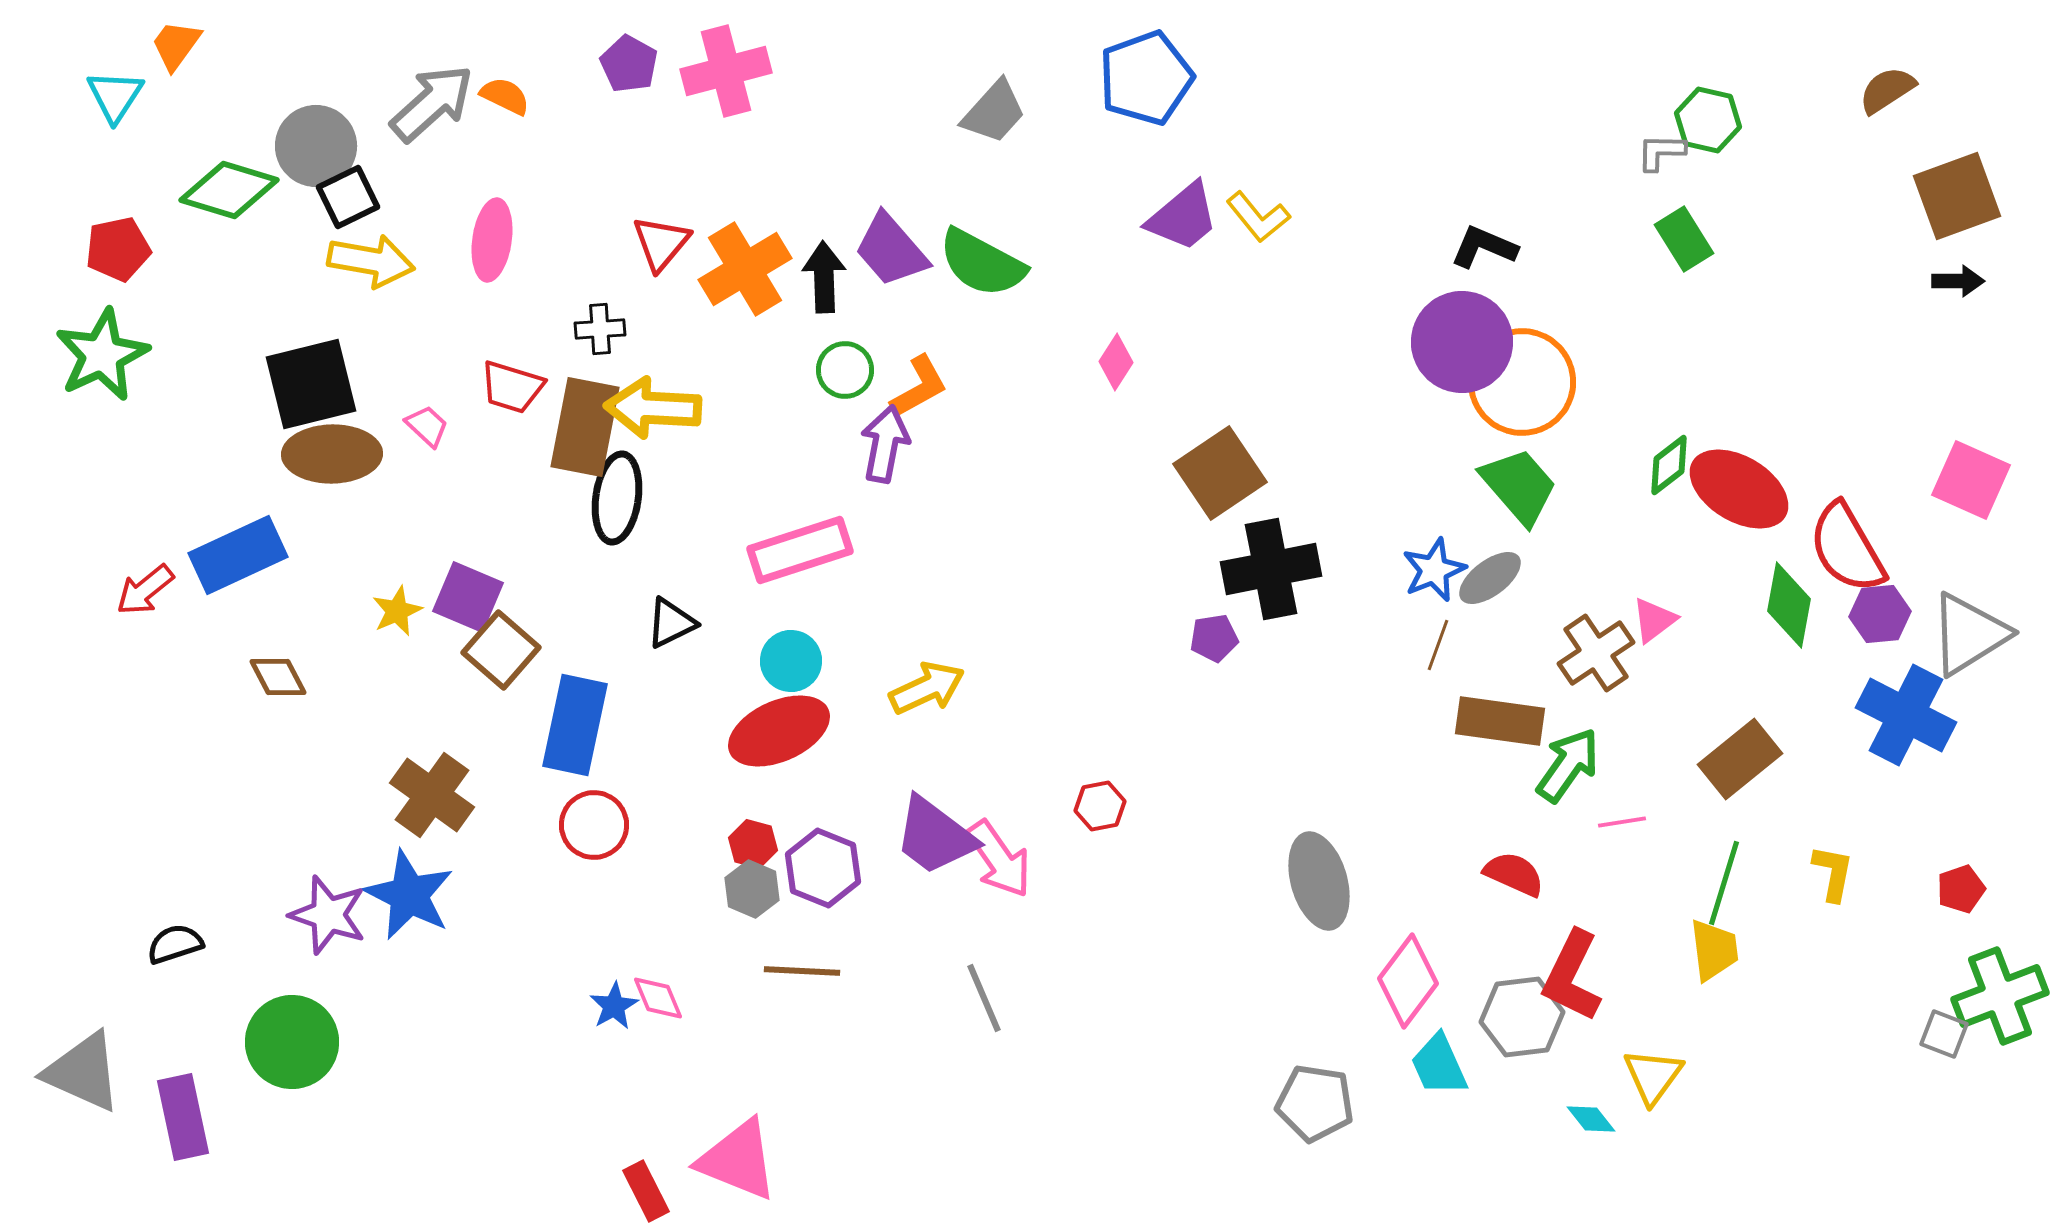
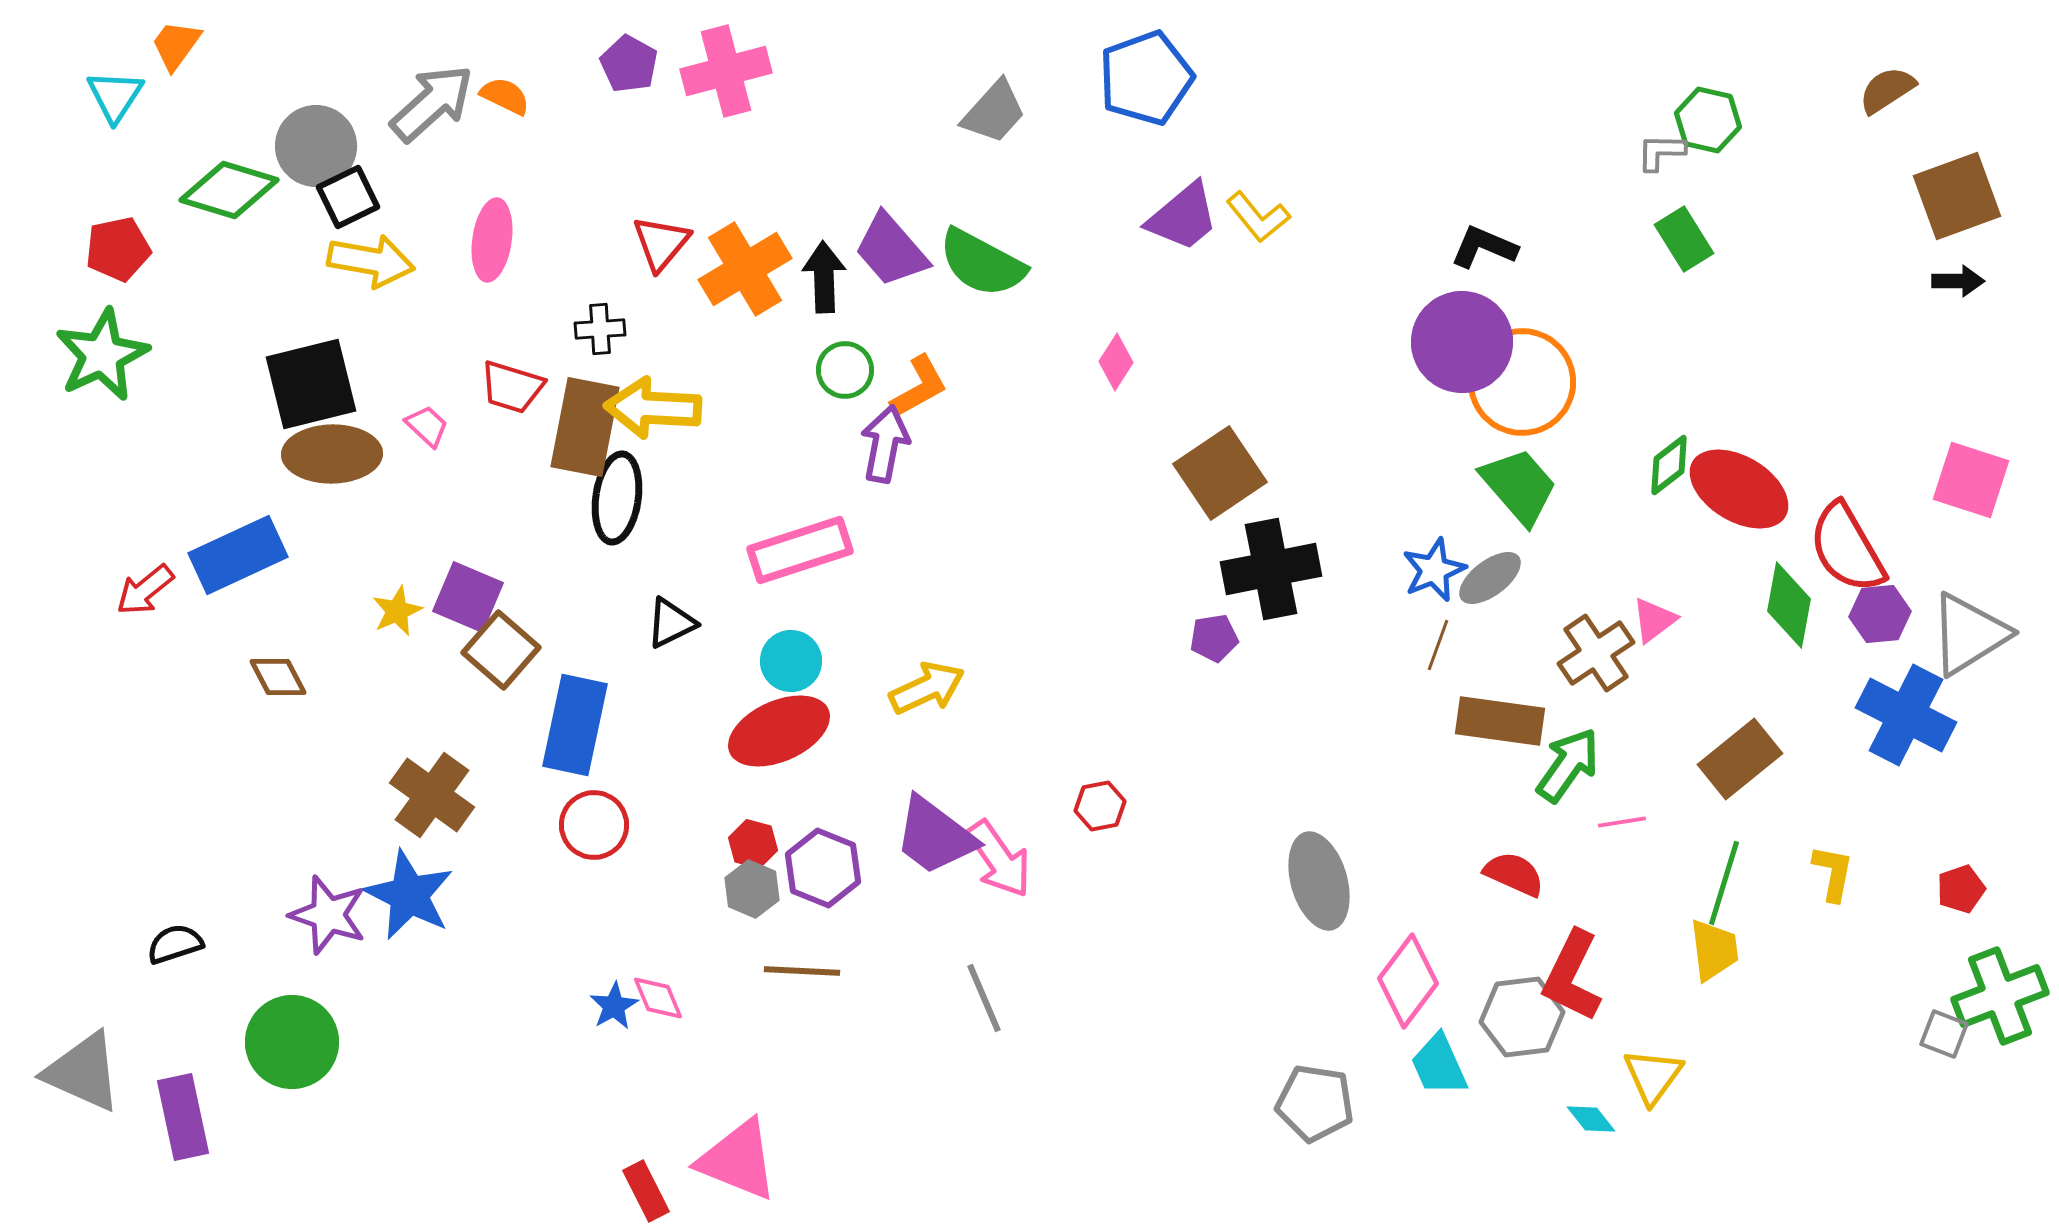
pink square at (1971, 480): rotated 6 degrees counterclockwise
